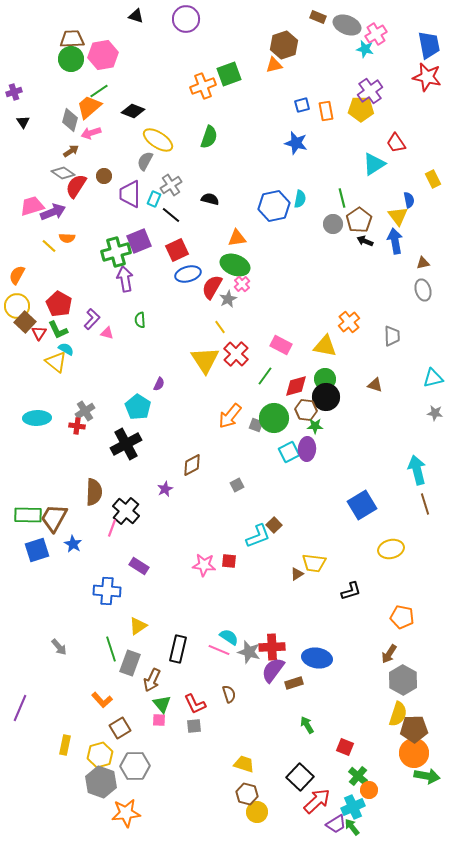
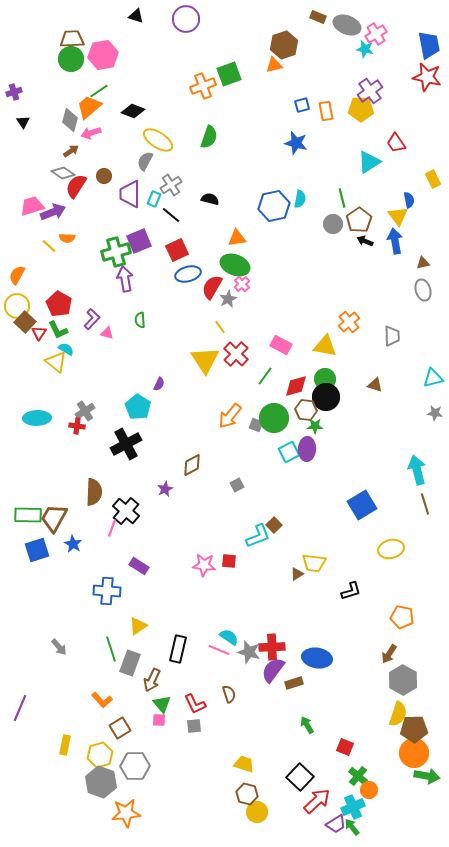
cyan triangle at (374, 164): moved 5 px left, 2 px up
